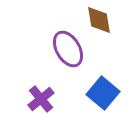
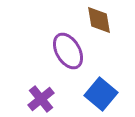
purple ellipse: moved 2 px down
blue square: moved 2 px left, 1 px down
